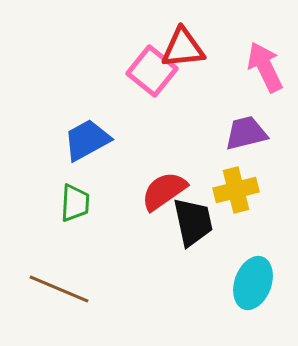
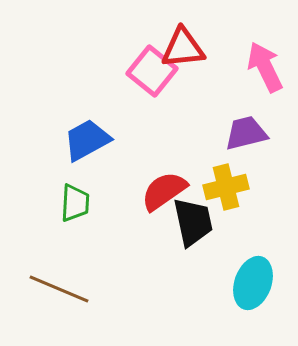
yellow cross: moved 10 px left, 3 px up
